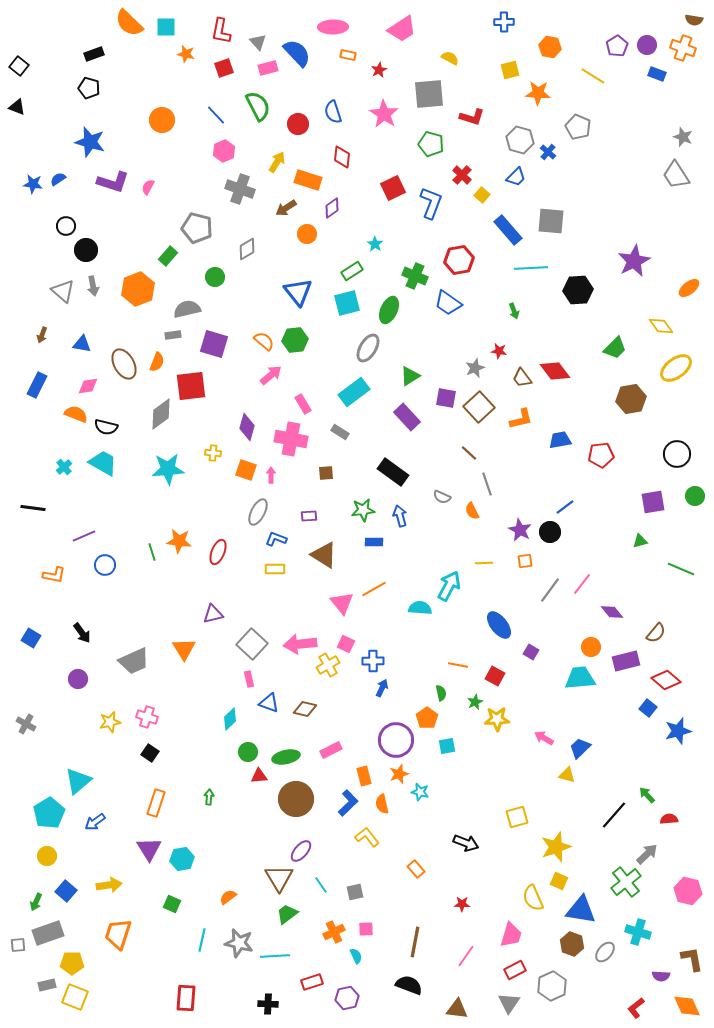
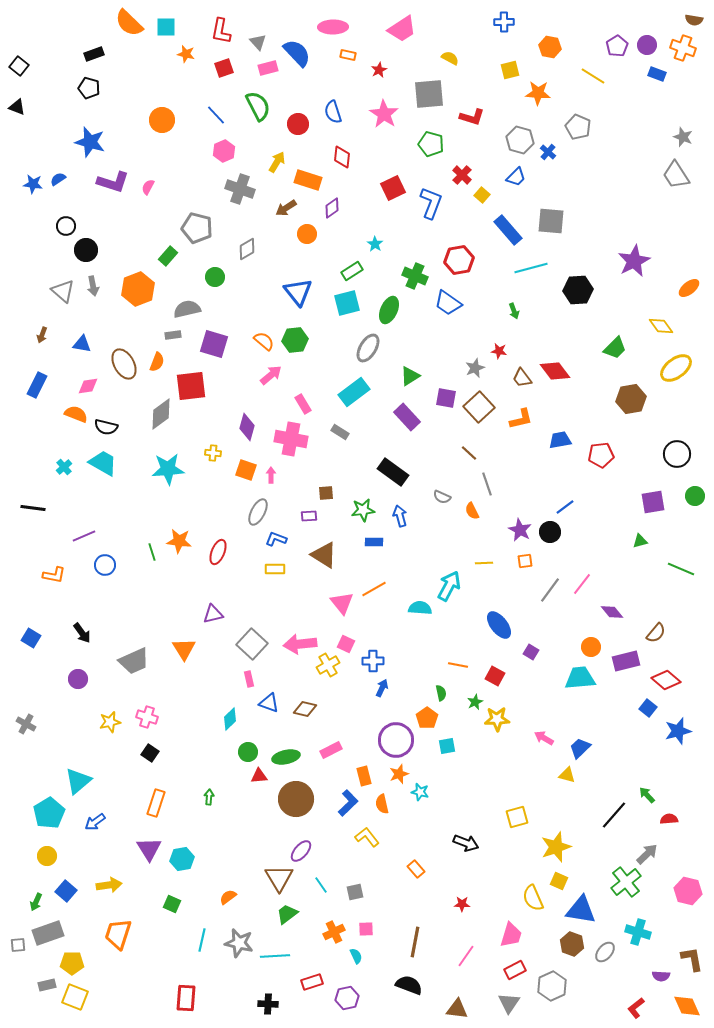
cyan line at (531, 268): rotated 12 degrees counterclockwise
brown square at (326, 473): moved 20 px down
